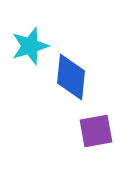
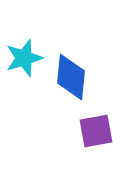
cyan star: moved 6 px left, 12 px down
